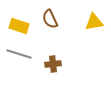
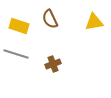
gray line: moved 3 px left
brown cross: rotated 14 degrees counterclockwise
